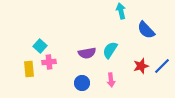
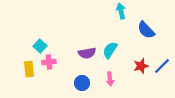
pink arrow: moved 1 px left, 1 px up
